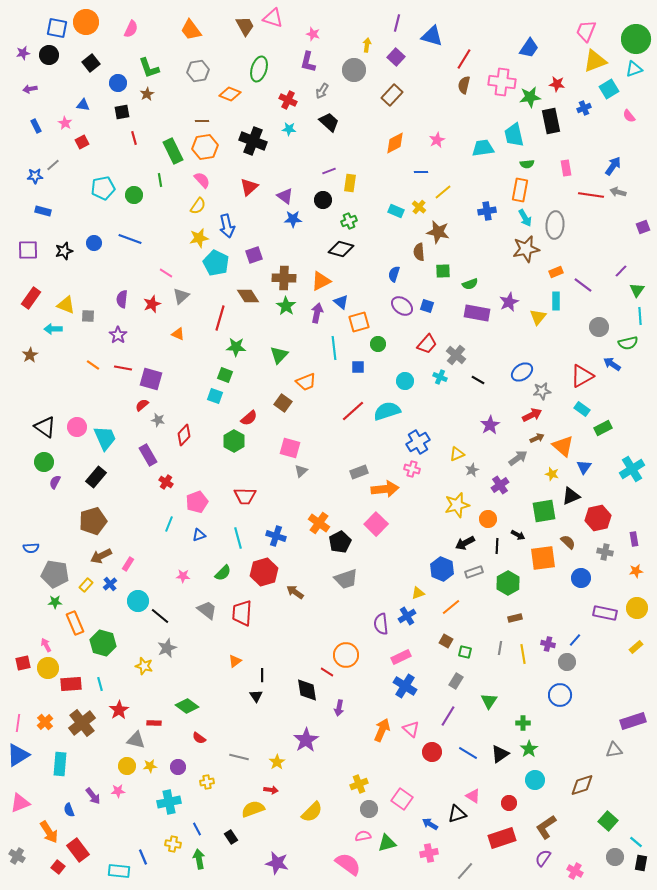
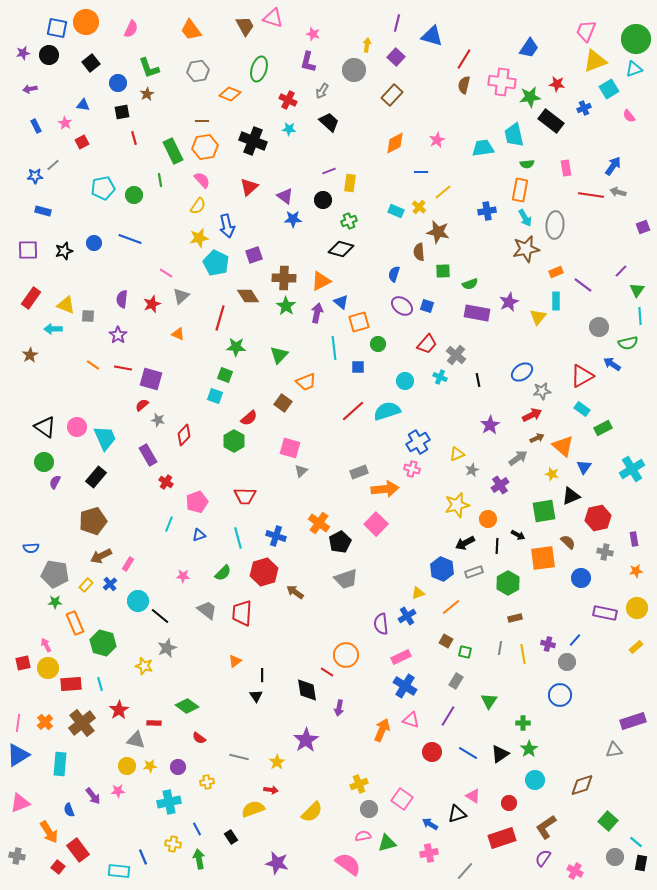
black rectangle at (551, 121): rotated 40 degrees counterclockwise
black line at (478, 380): rotated 48 degrees clockwise
pink triangle at (411, 729): moved 9 px up; rotated 24 degrees counterclockwise
gray cross at (17, 856): rotated 21 degrees counterclockwise
